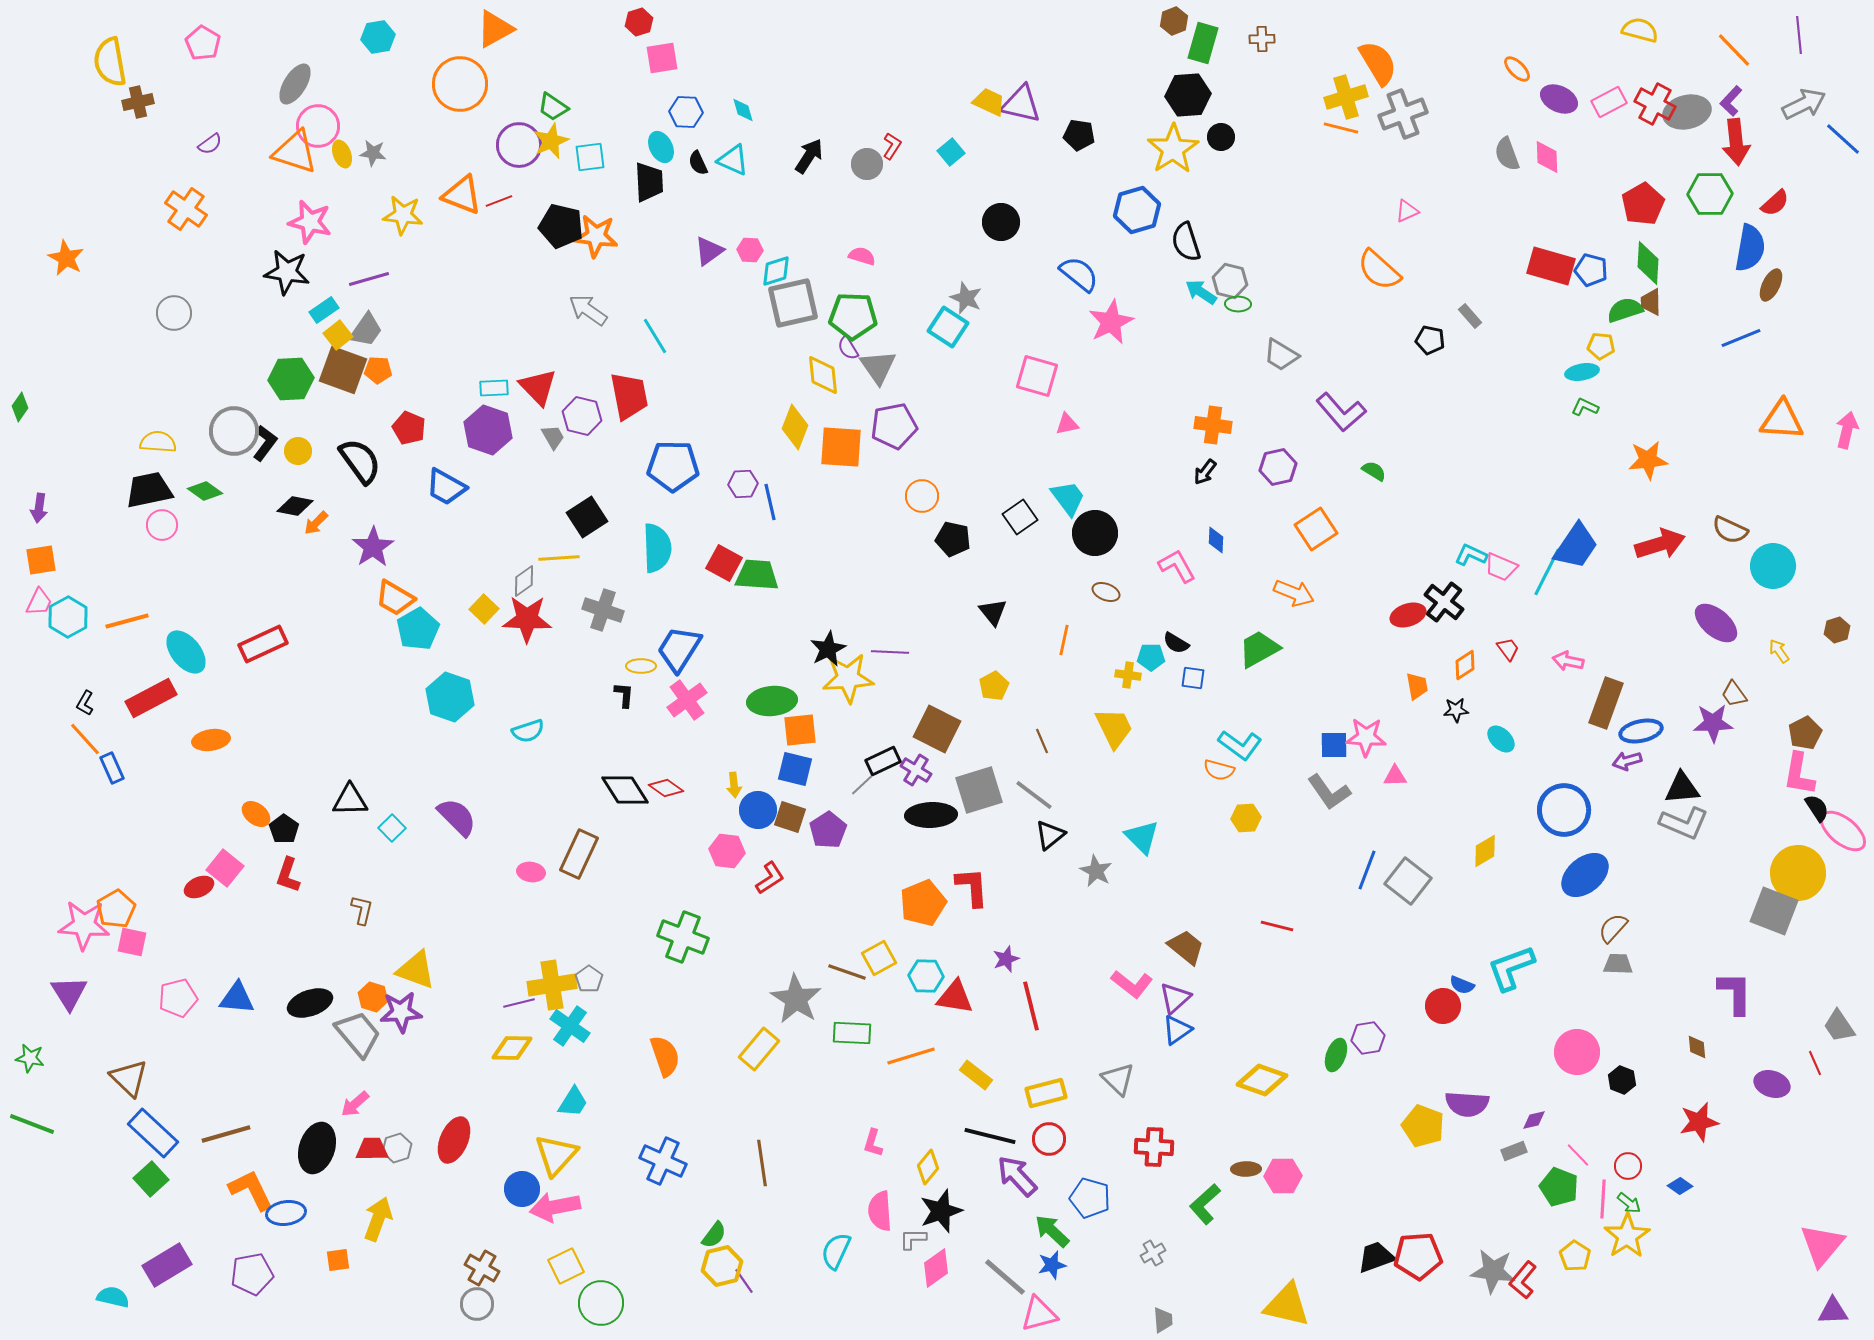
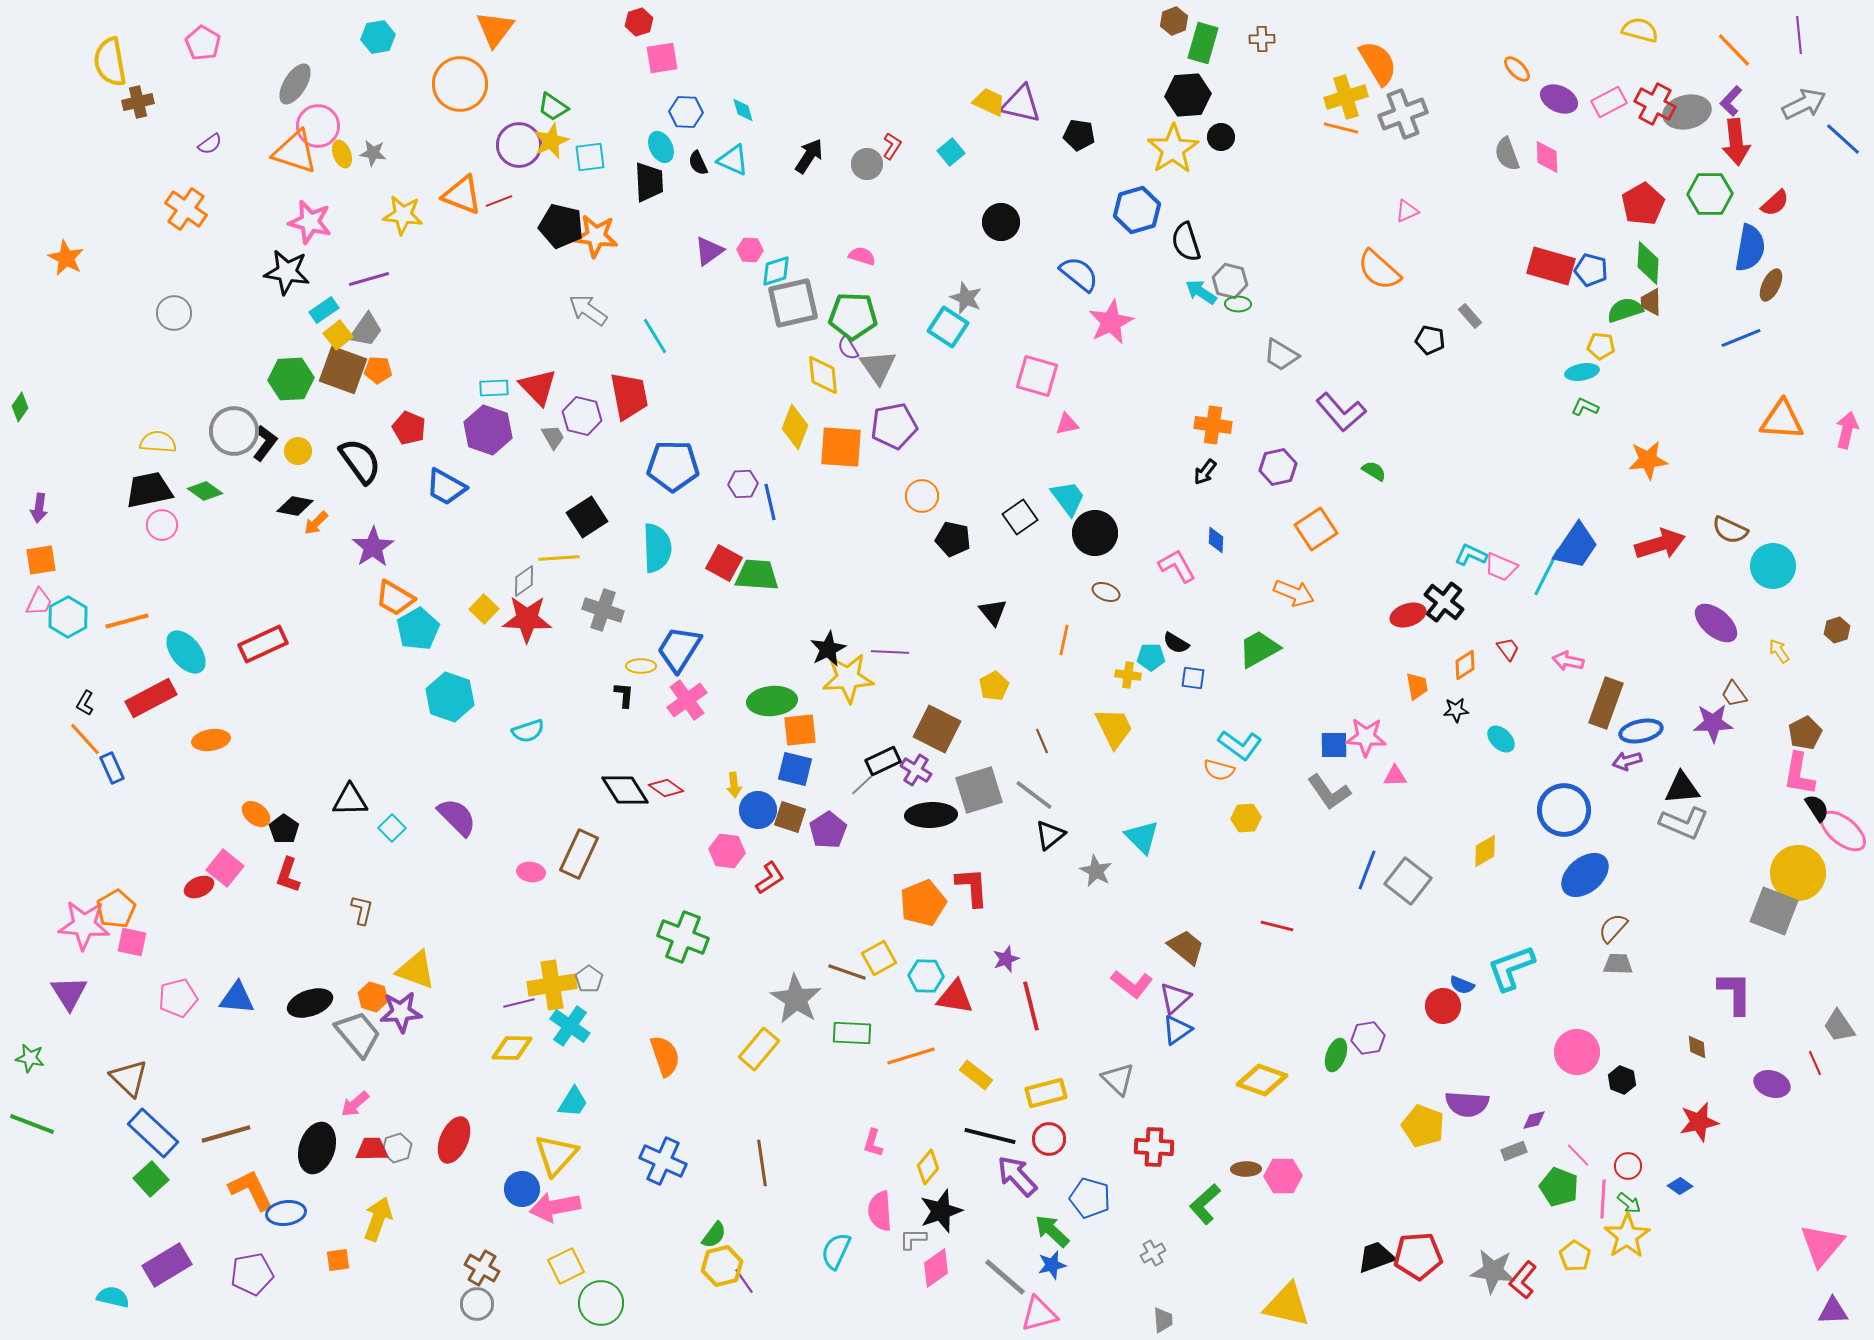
orange triangle at (495, 29): rotated 24 degrees counterclockwise
